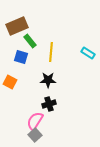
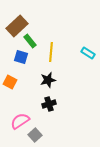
brown rectangle: rotated 20 degrees counterclockwise
black star: rotated 14 degrees counterclockwise
pink semicircle: moved 15 px left; rotated 24 degrees clockwise
